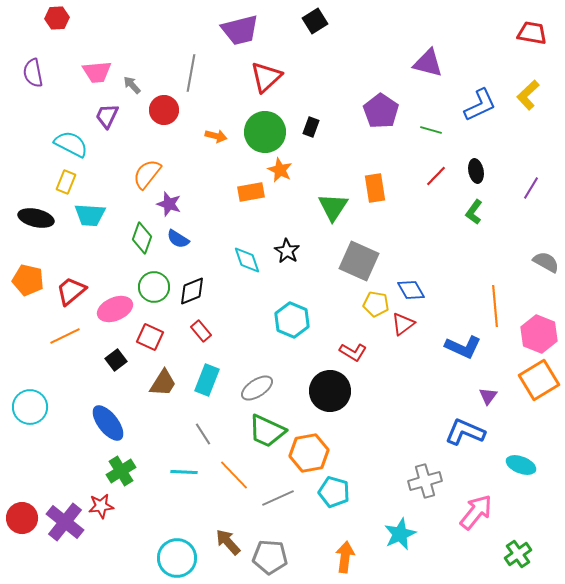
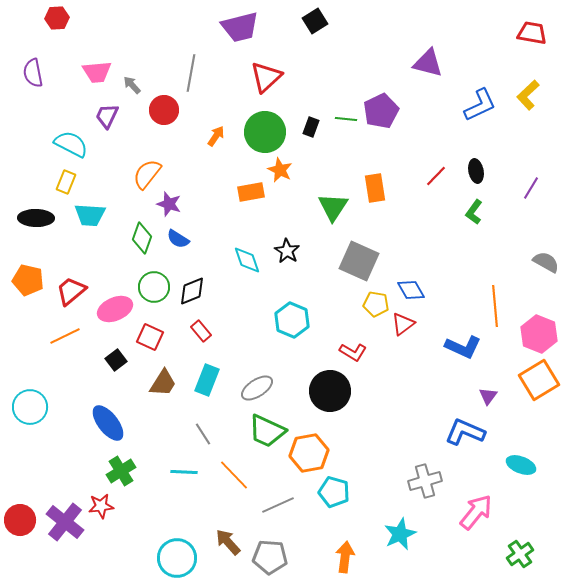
purple trapezoid at (240, 30): moved 3 px up
purple pentagon at (381, 111): rotated 12 degrees clockwise
green line at (431, 130): moved 85 px left, 11 px up; rotated 10 degrees counterclockwise
orange arrow at (216, 136): rotated 70 degrees counterclockwise
black ellipse at (36, 218): rotated 12 degrees counterclockwise
gray line at (278, 498): moved 7 px down
red circle at (22, 518): moved 2 px left, 2 px down
green cross at (518, 554): moved 2 px right
